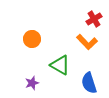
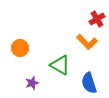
red cross: moved 3 px right
orange circle: moved 12 px left, 9 px down
